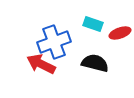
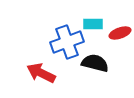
cyan rectangle: rotated 18 degrees counterclockwise
blue cross: moved 13 px right
red arrow: moved 9 px down
